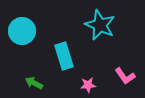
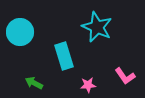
cyan star: moved 3 px left, 2 px down
cyan circle: moved 2 px left, 1 px down
